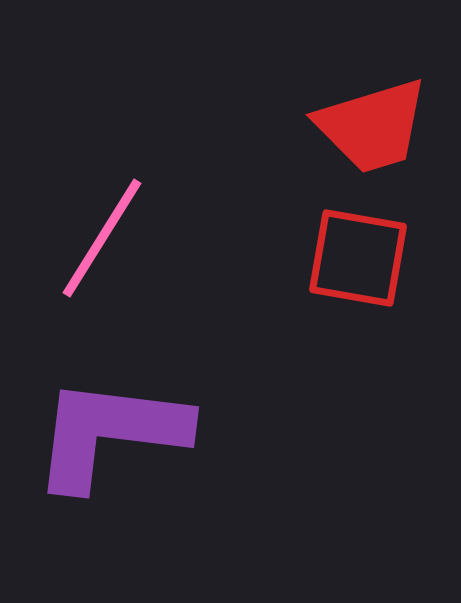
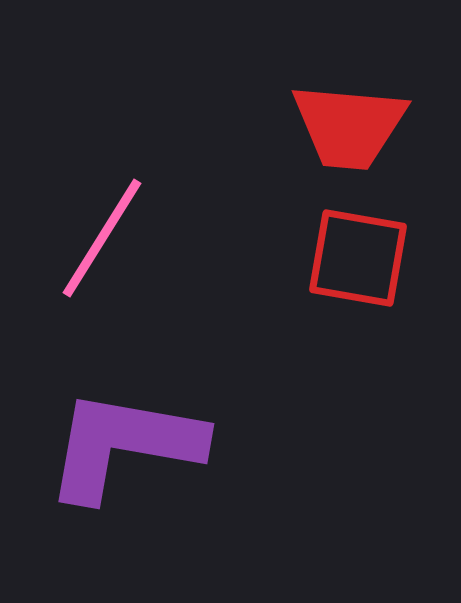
red trapezoid: moved 23 px left; rotated 22 degrees clockwise
purple L-shape: moved 14 px right, 12 px down; rotated 3 degrees clockwise
